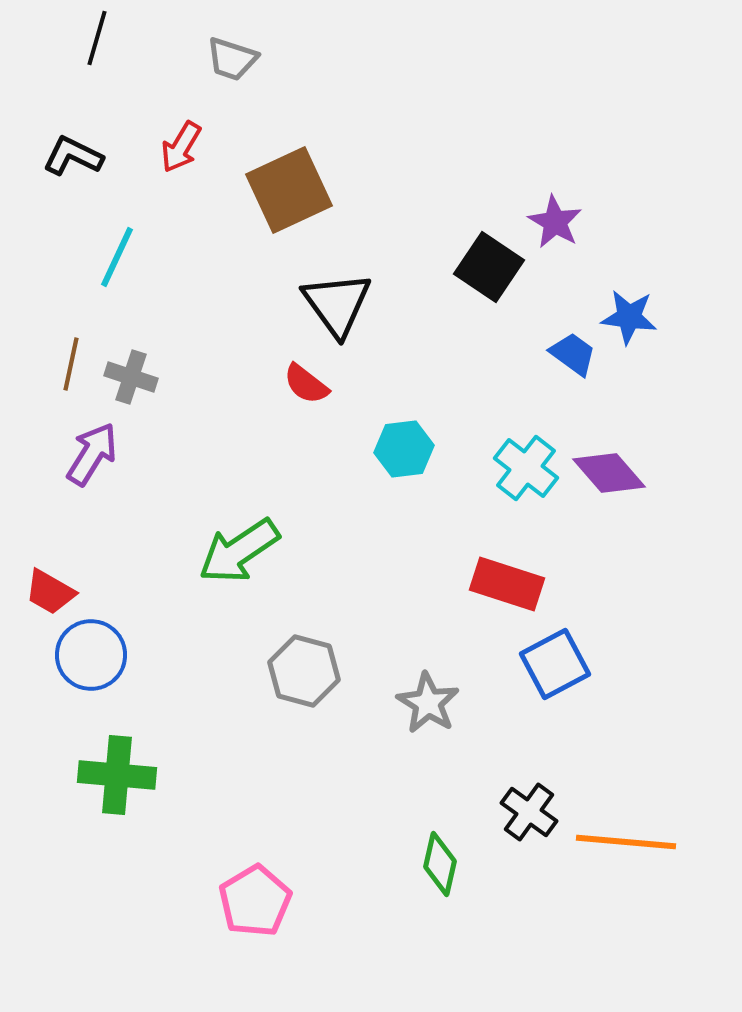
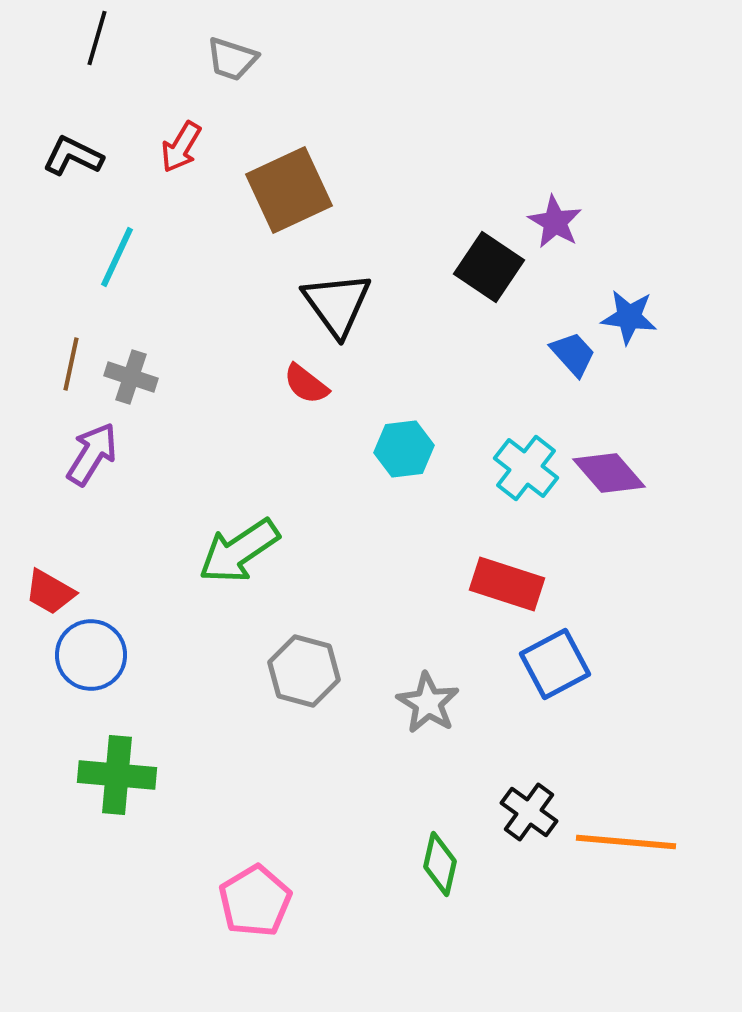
blue trapezoid: rotated 12 degrees clockwise
